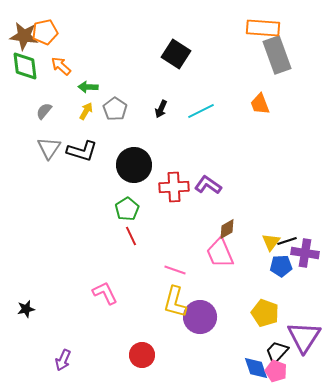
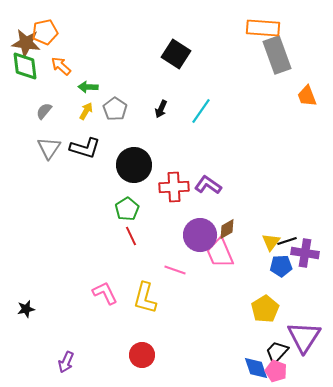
brown star: moved 2 px right, 7 px down
orange trapezoid: moved 47 px right, 8 px up
cyan line: rotated 28 degrees counterclockwise
black L-shape: moved 3 px right, 3 px up
yellow L-shape: moved 30 px left, 4 px up
yellow pentagon: moved 4 px up; rotated 20 degrees clockwise
purple circle: moved 82 px up
purple arrow: moved 3 px right, 2 px down
